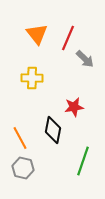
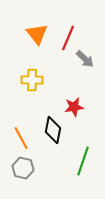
yellow cross: moved 2 px down
orange line: moved 1 px right
